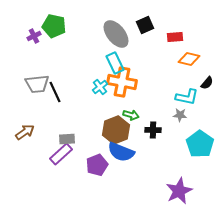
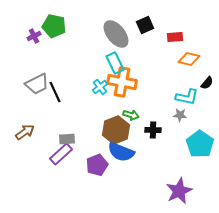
gray trapezoid: rotated 20 degrees counterclockwise
